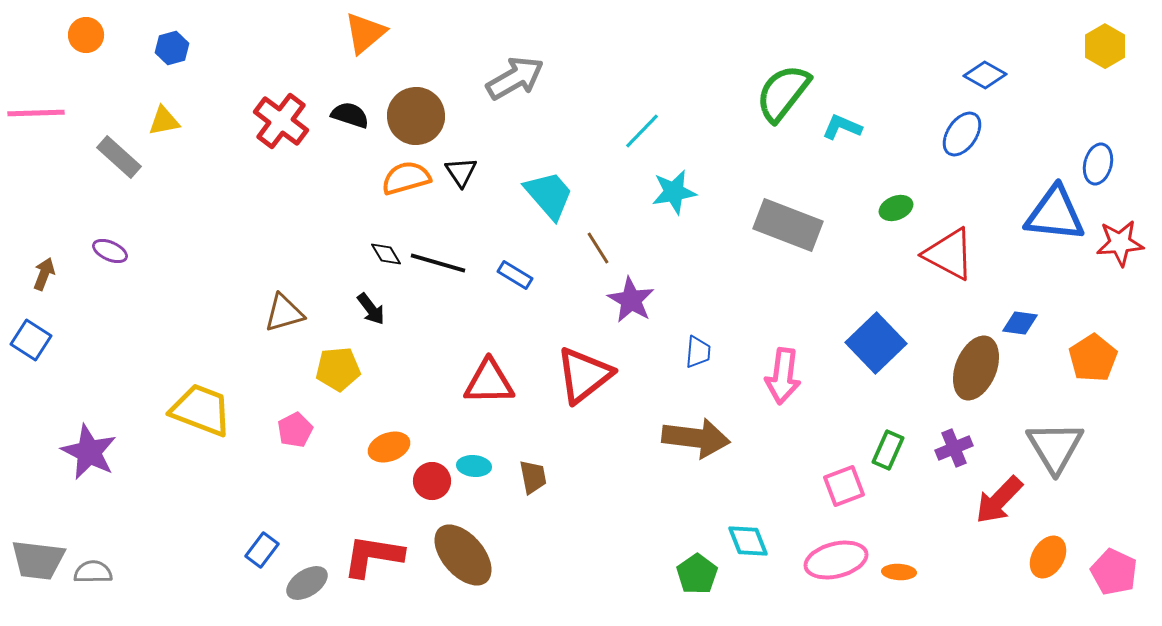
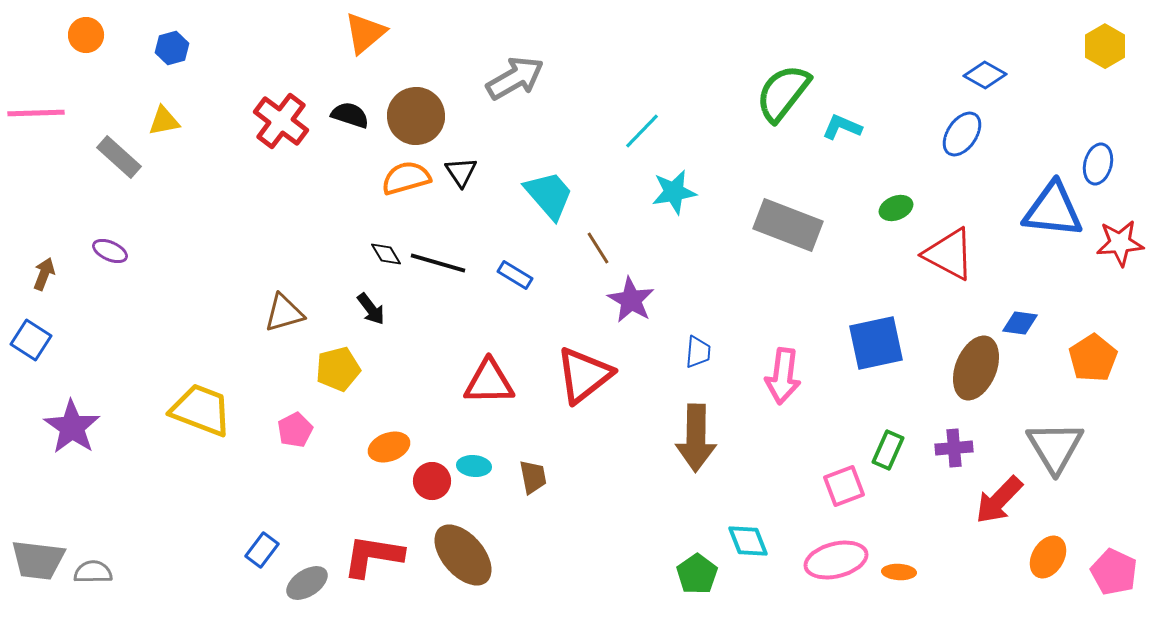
blue triangle at (1055, 214): moved 2 px left, 4 px up
blue square at (876, 343): rotated 32 degrees clockwise
yellow pentagon at (338, 369): rotated 9 degrees counterclockwise
brown arrow at (696, 438): rotated 84 degrees clockwise
purple cross at (954, 448): rotated 18 degrees clockwise
purple star at (89, 452): moved 17 px left, 25 px up; rotated 8 degrees clockwise
